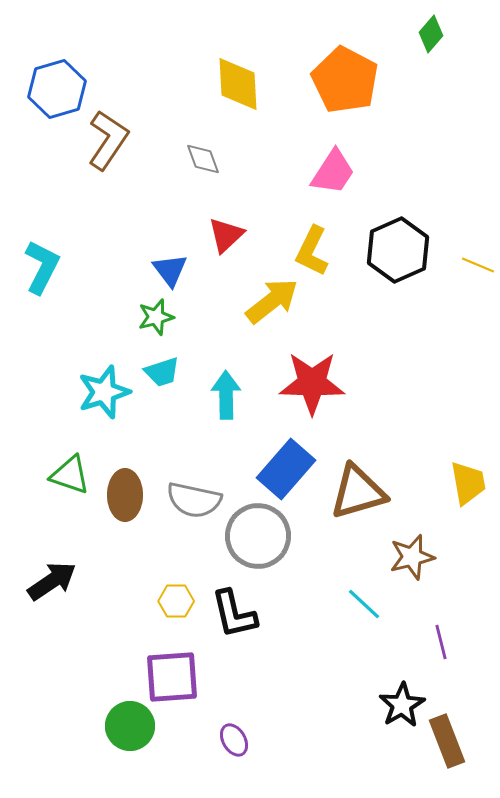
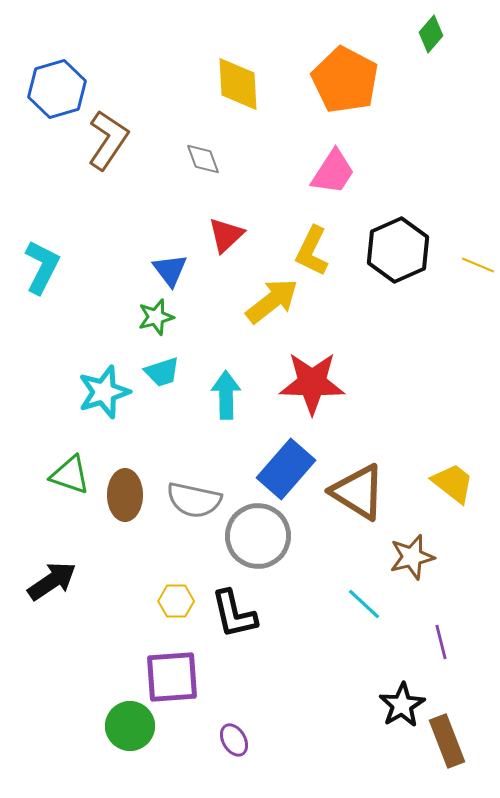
yellow trapezoid: moved 15 px left; rotated 42 degrees counterclockwise
brown triangle: rotated 48 degrees clockwise
